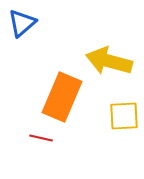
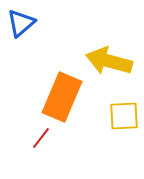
blue triangle: moved 1 px left
red line: rotated 65 degrees counterclockwise
